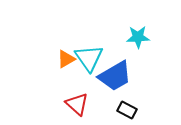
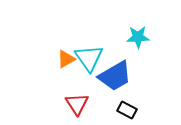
red triangle: rotated 15 degrees clockwise
